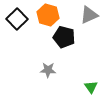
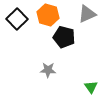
gray triangle: moved 2 px left, 1 px up
